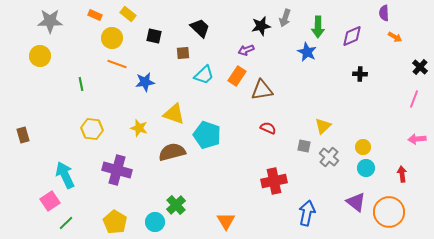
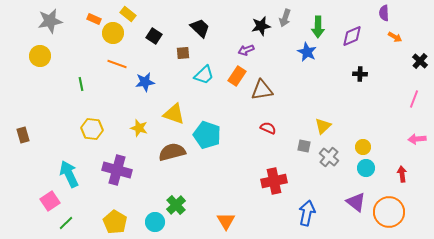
orange rectangle at (95, 15): moved 1 px left, 4 px down
gray star at (50, 21): rotated 10 degrees counterclockwise
black square at (154, 36): rotated 21 degrees clockwise
yellow circle at (112, 38): moved 1 px right, 5 px up
black cross at (420, 67): moved 6 px up
cyan arrow at (65, 175): moved 4 px right, 1 px up
